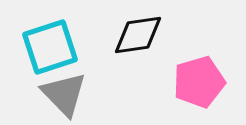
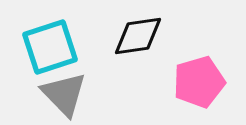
black diamond: moved 1 px down
